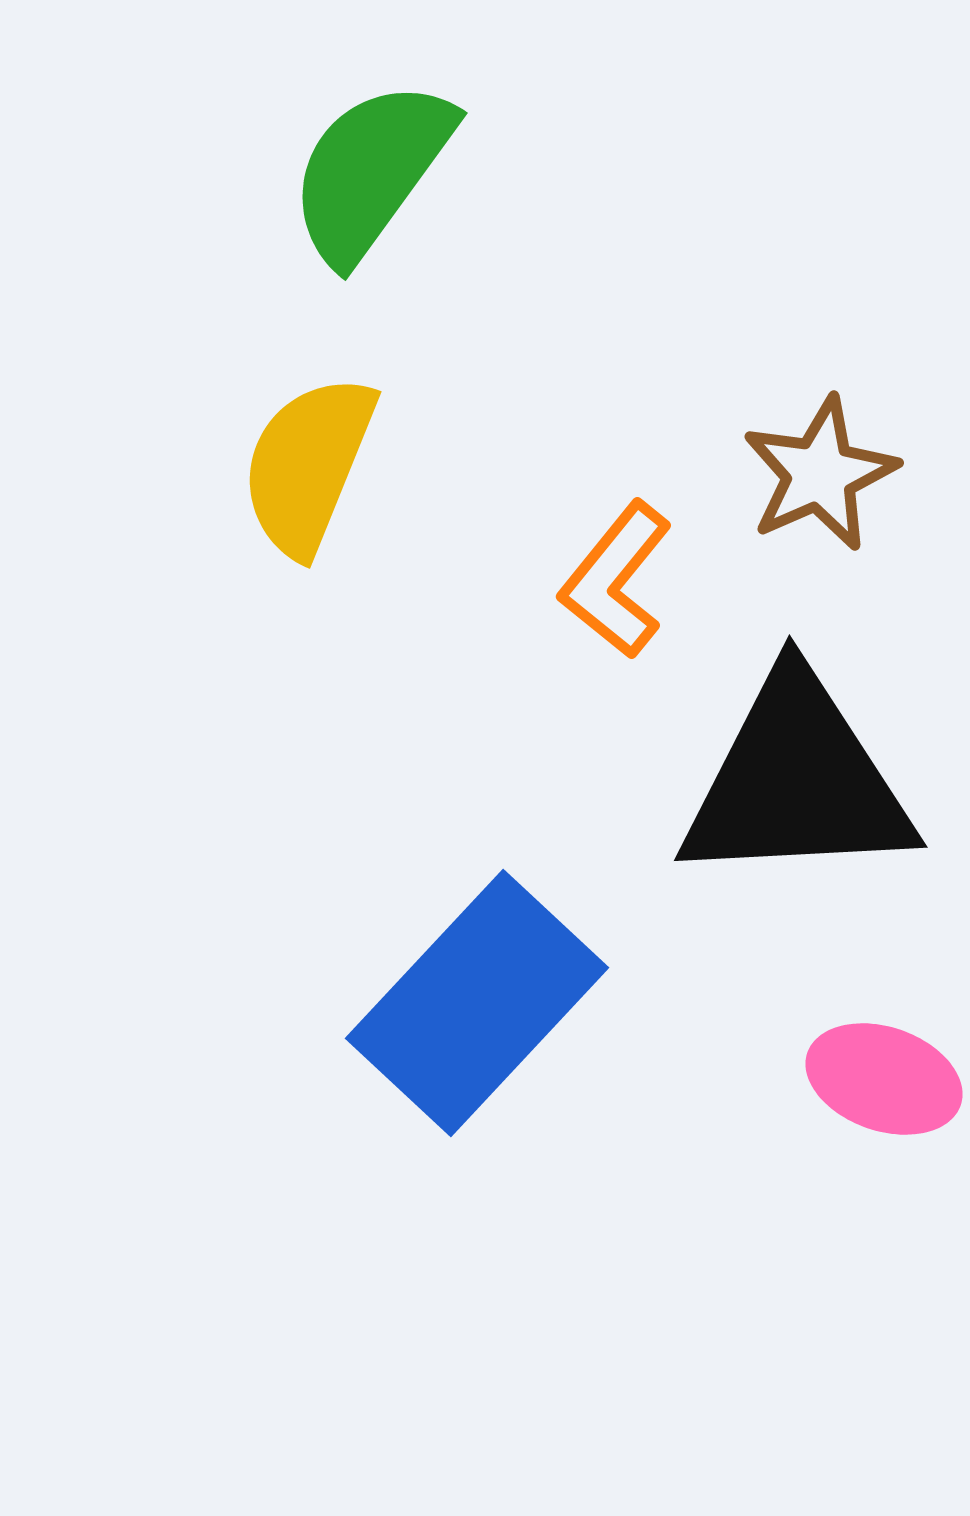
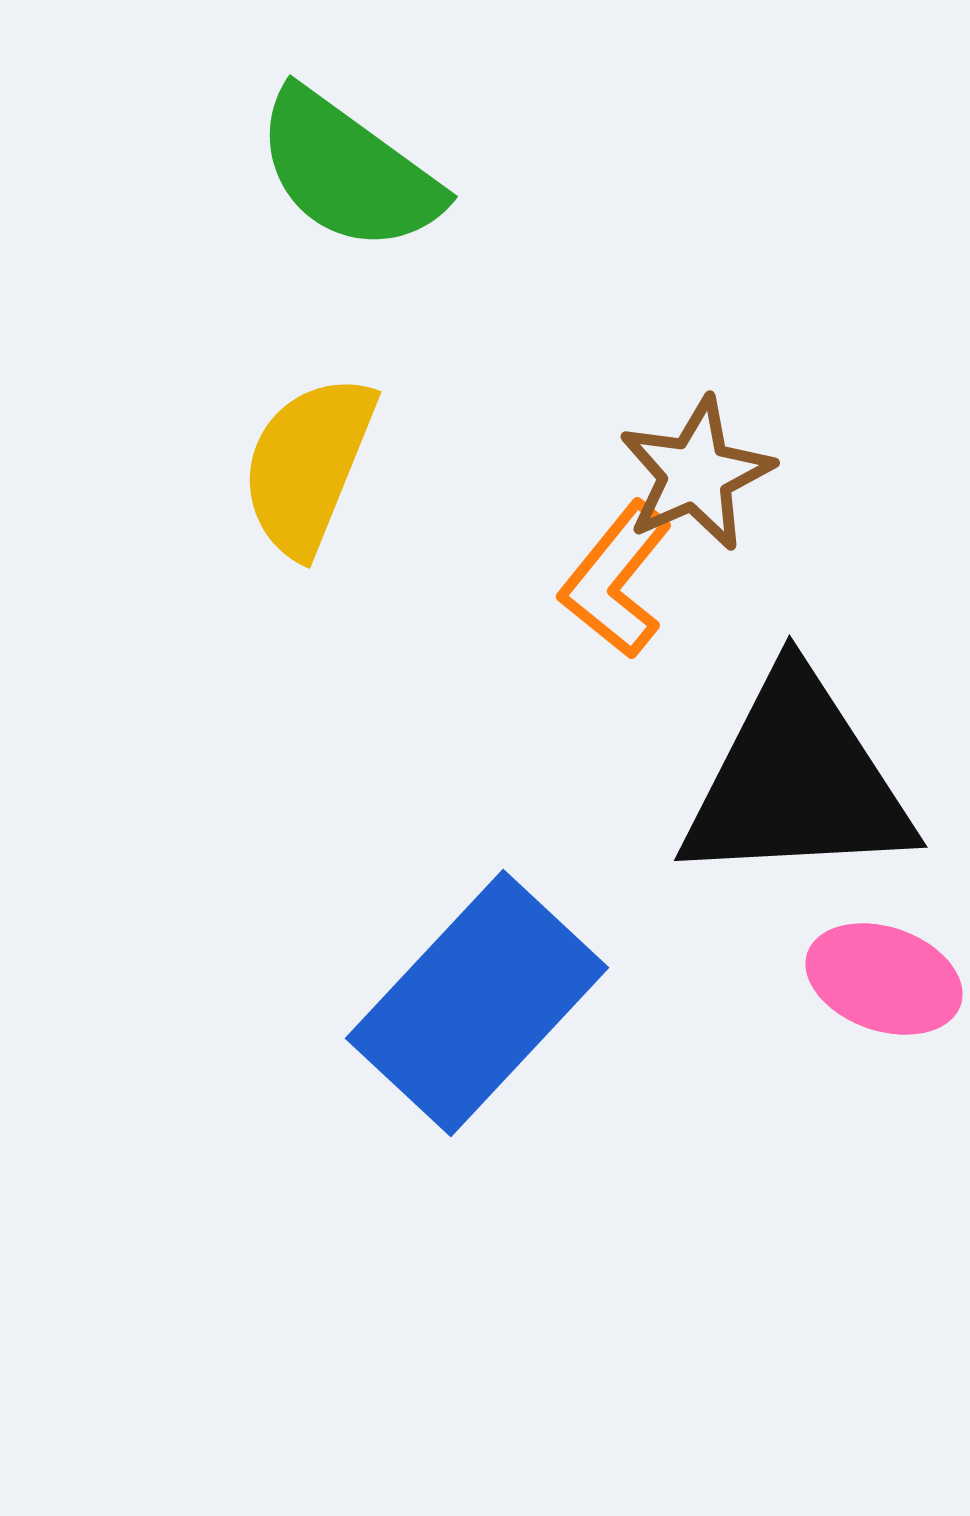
green semicircle: moved 23 px left; rotated 90 degrees counterclockwise
brown star: moved 124 px left
pink ellipse: moved 100 px up
